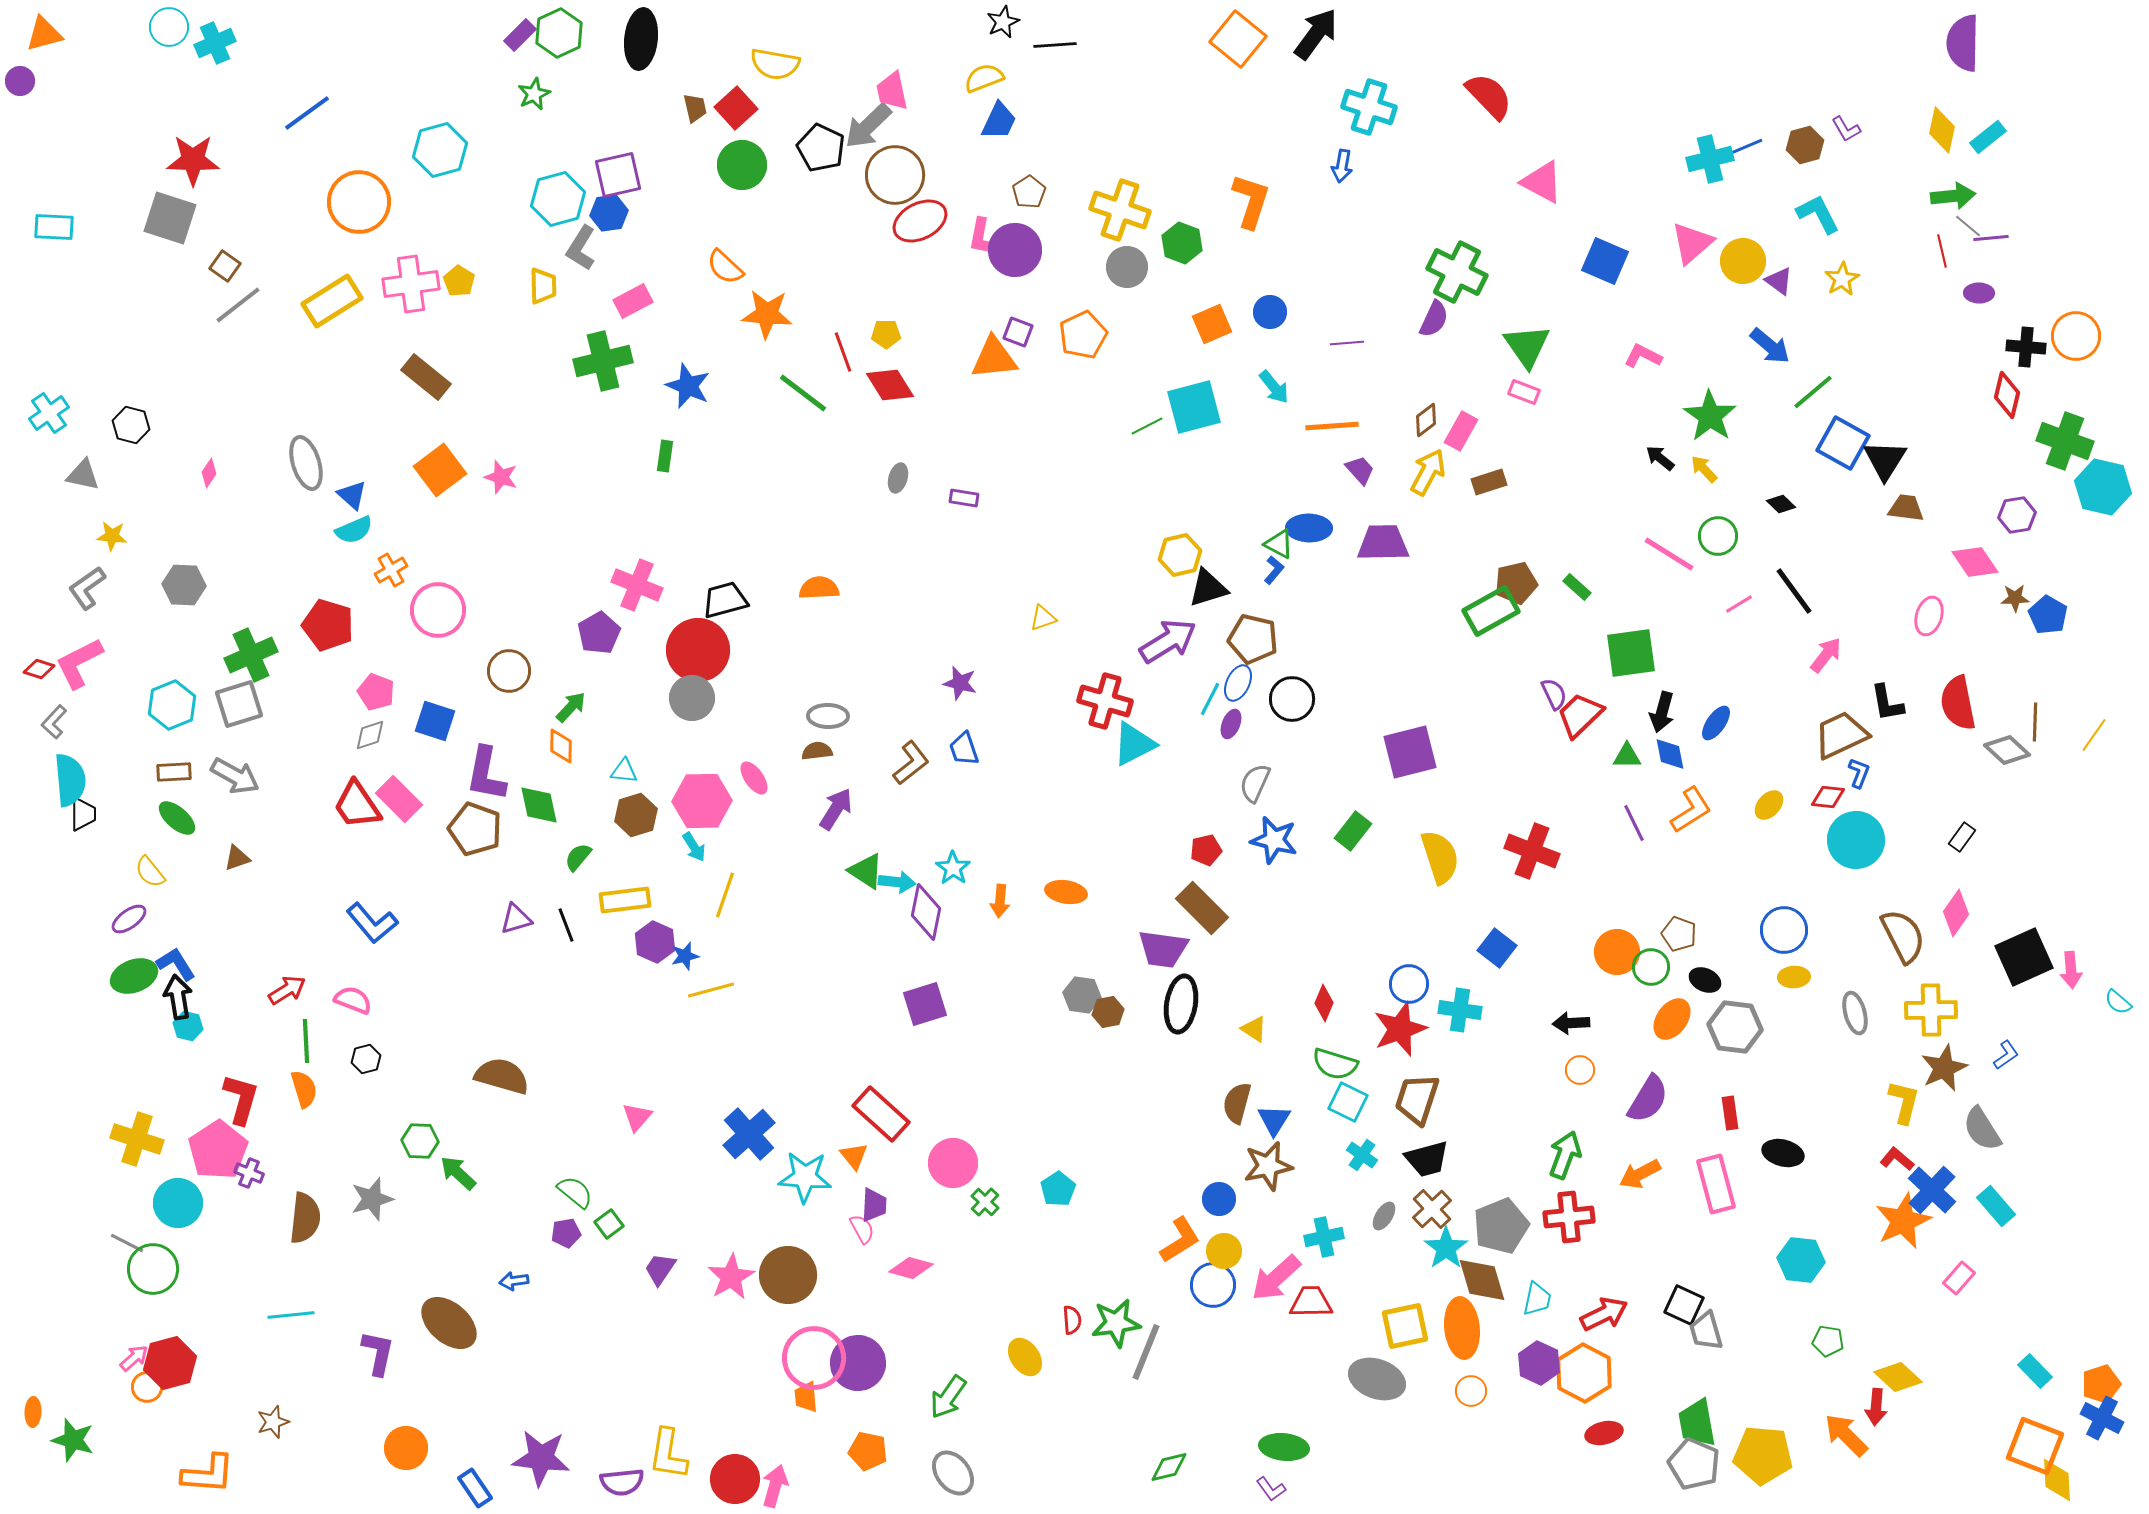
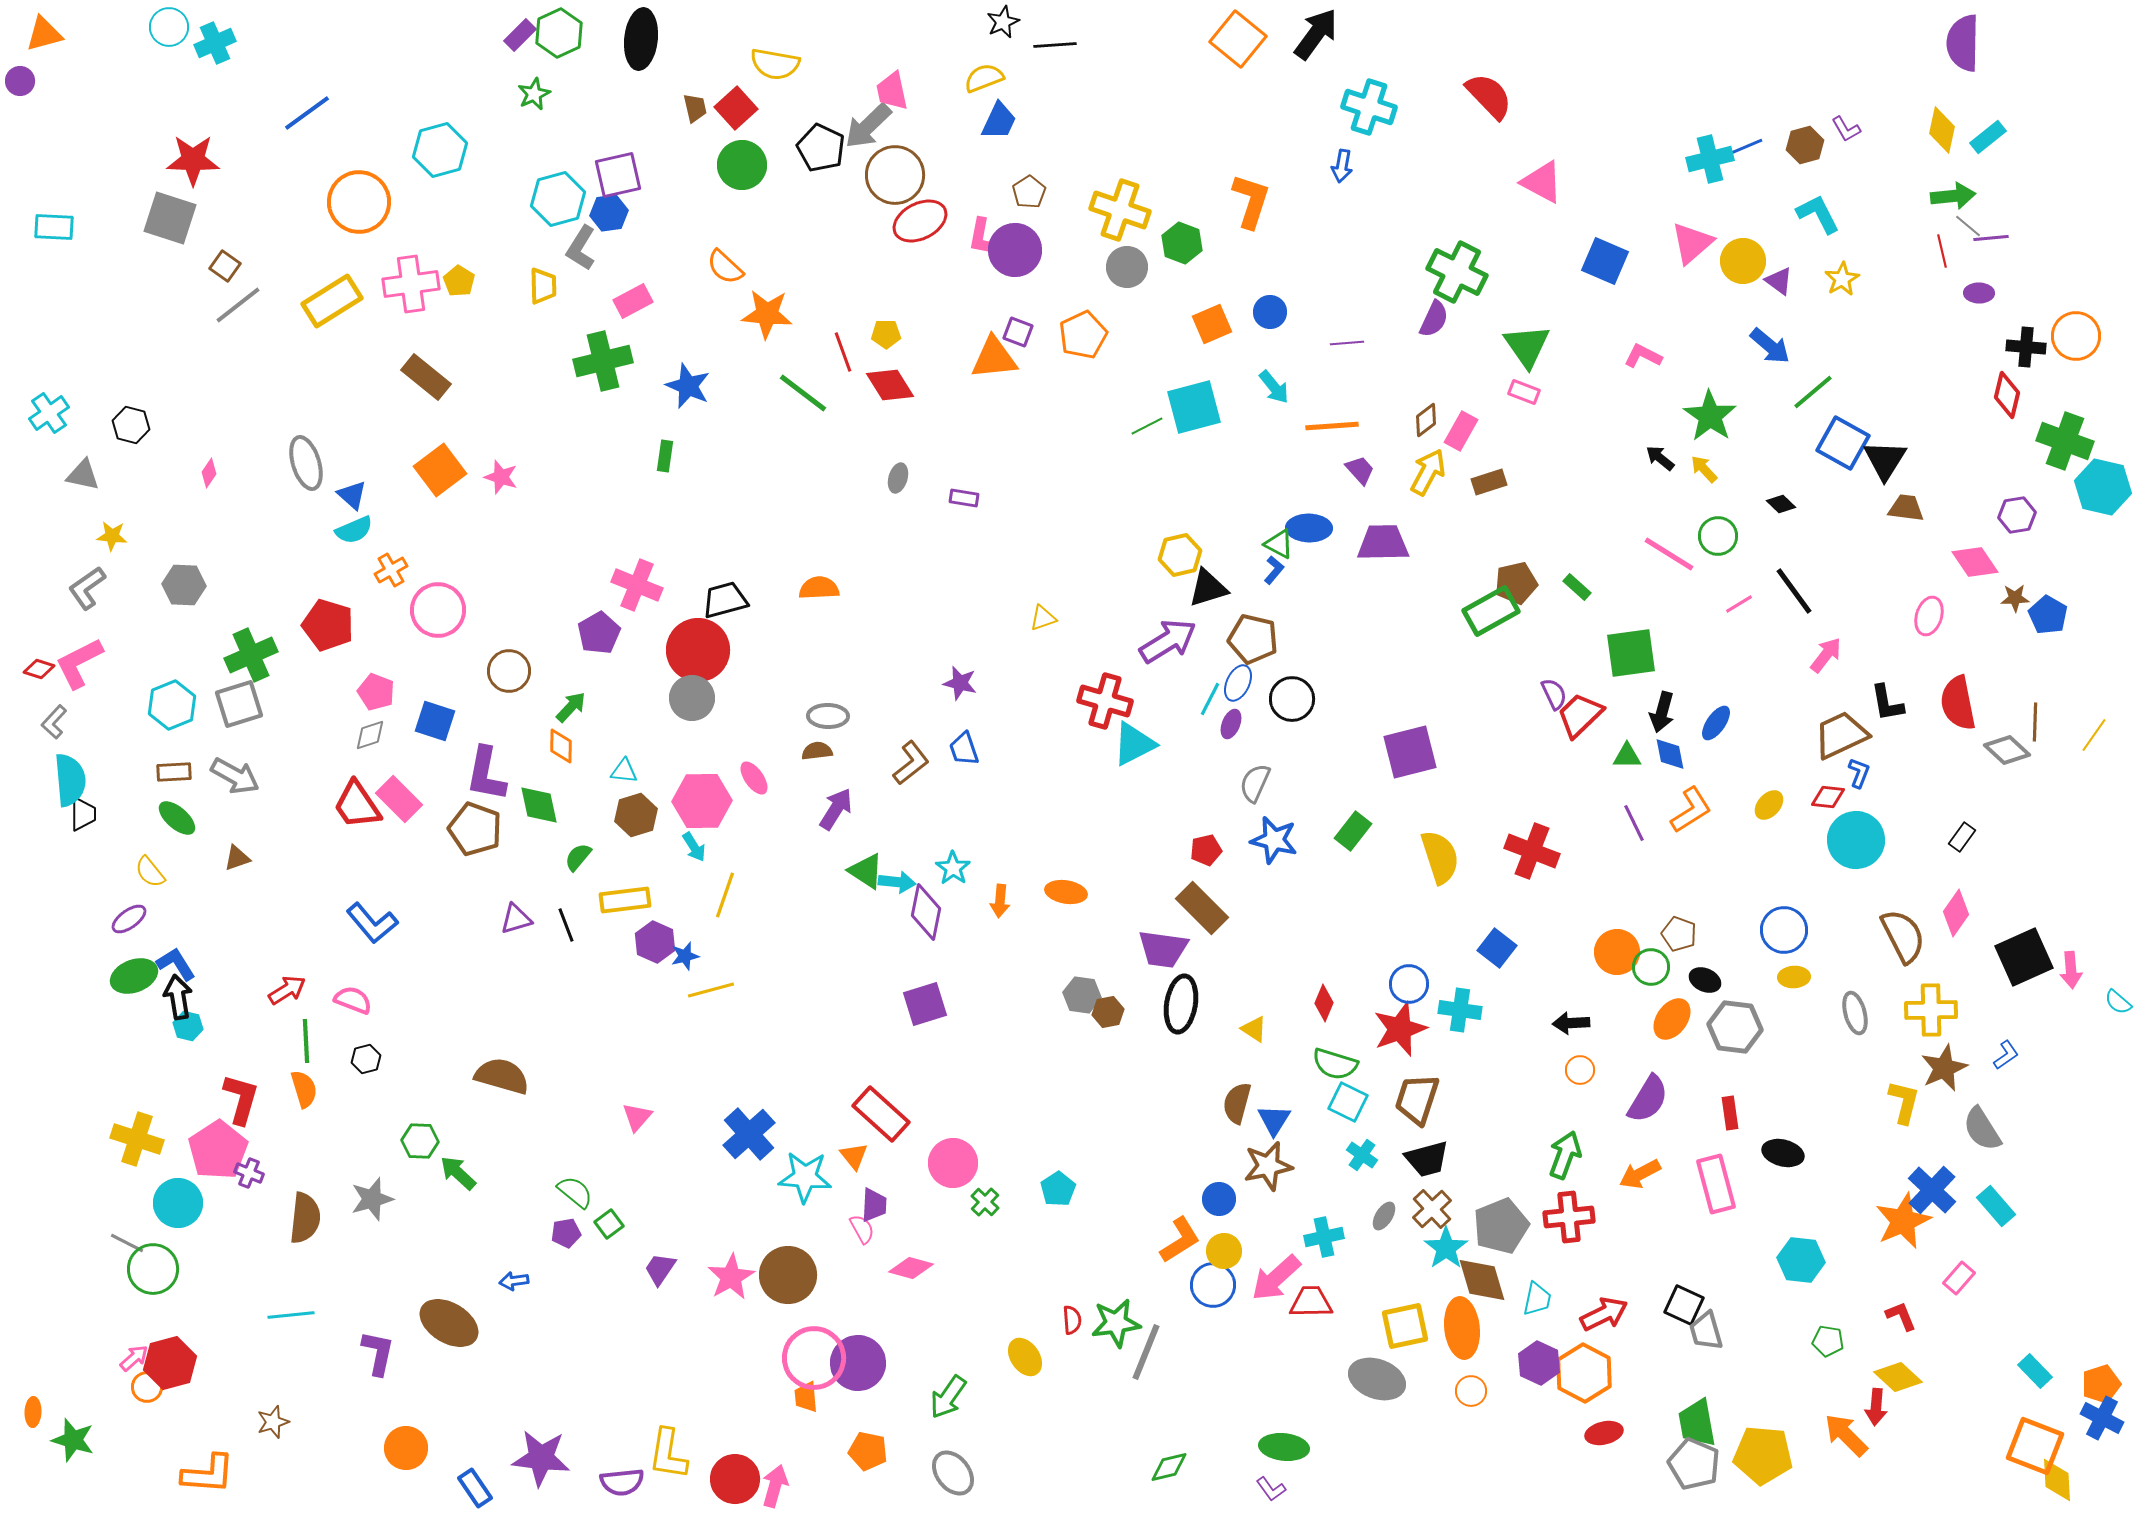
red L-shape at (1897, 1159): moved 4 px right, 157 px down; rotated 28 degrees clockwise
brown ellipse at (449, 1323): rotated 10 degrees counterclockwise
